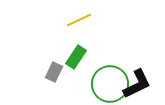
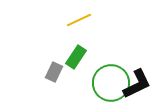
green circle: moved 1 px right, 1 px up
